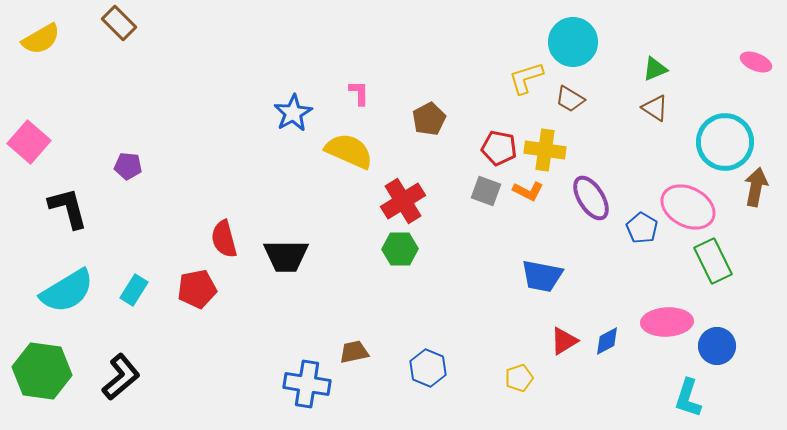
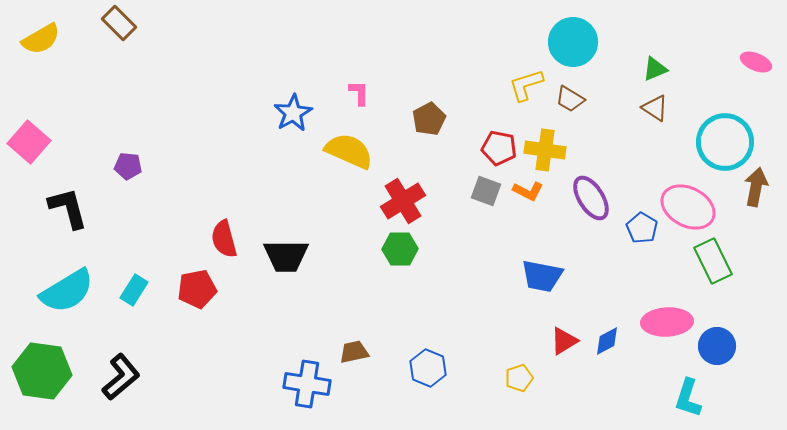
yellow L-shape at (526, 78): moved 7 px down
